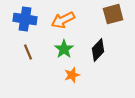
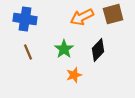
orange arrow: moved 19 px right, 3 px up
orange star: moved 2 px right
